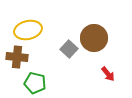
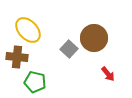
yellow ellipse: rotated 60 degrees clockwise
green pentagon: moved 1 px up
